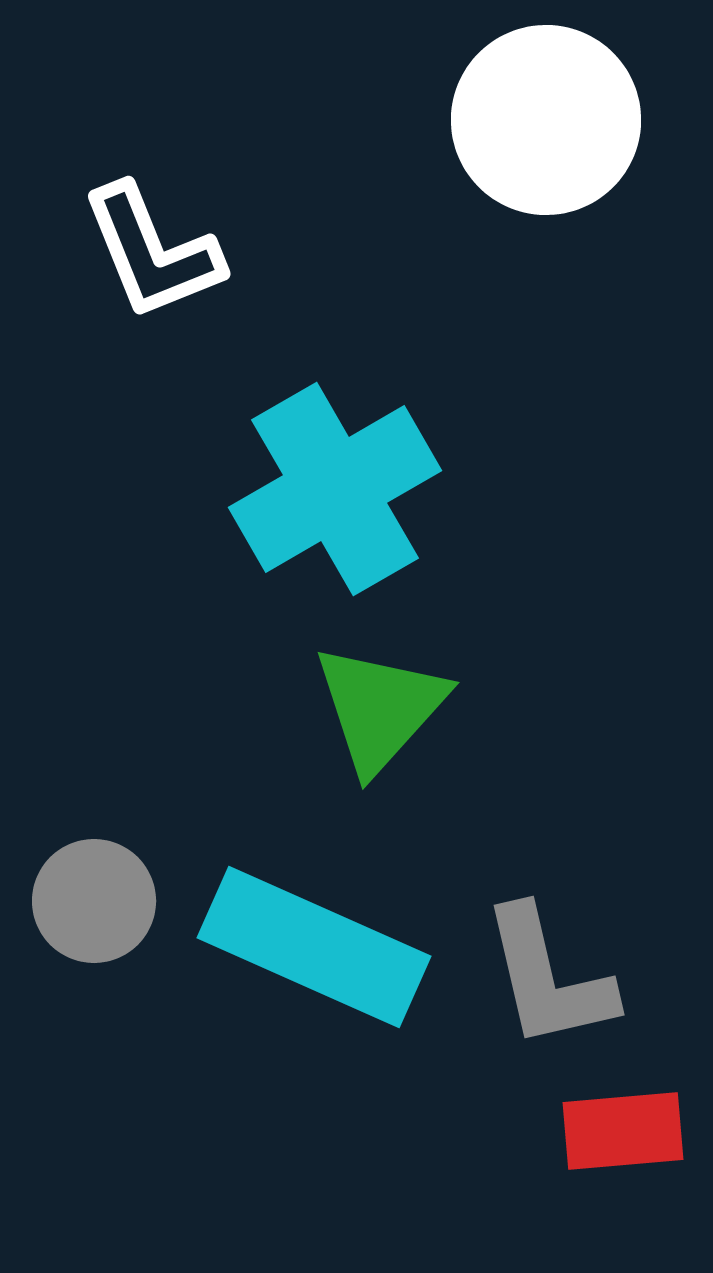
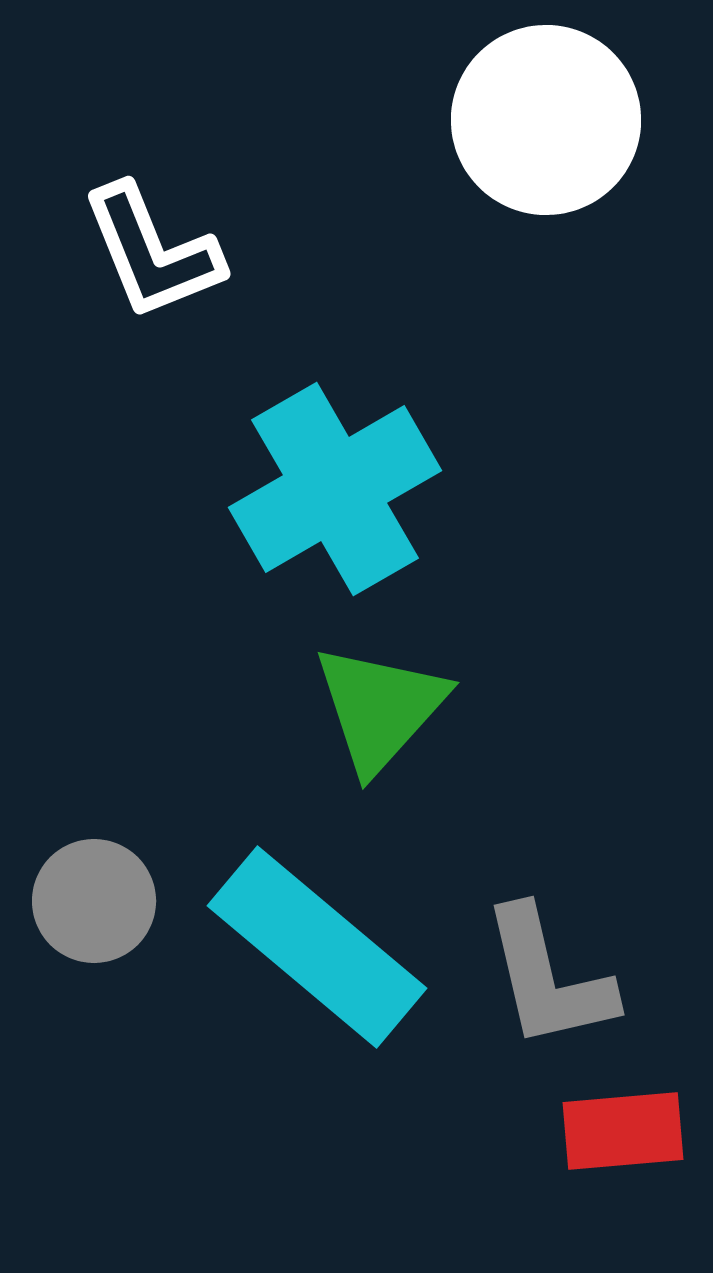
cyan rectangle: moved 3 px right; rotated 16 degrees clockwise
